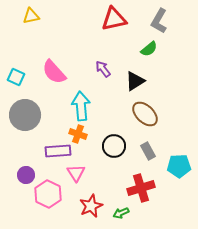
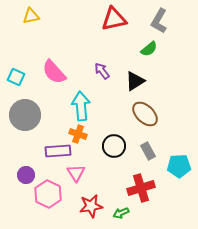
purple arrow: moved 1 px left, 2 px down
red star: rotated 15 degrees clockwise
